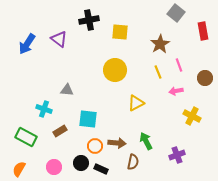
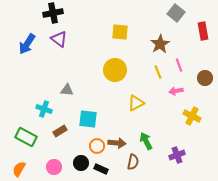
black cross: moved 36 px left, 7 px up
orange circle: moved 2 px right
